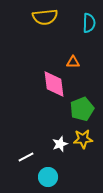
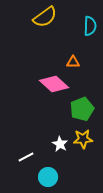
yellow semicircle: rotated 30 degrees counterclockwise
cyan semicircle: moved 1 px right, 3 px down
pink diamond: rotated 40 degrees counterclockwise
white star: rotated 21 degrees counterclockwise
